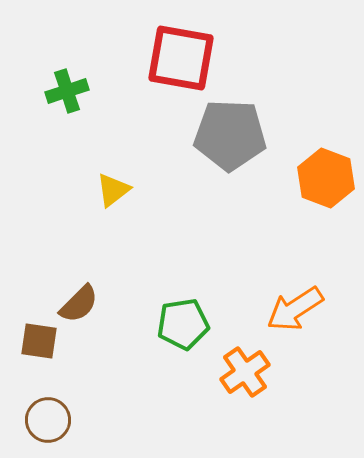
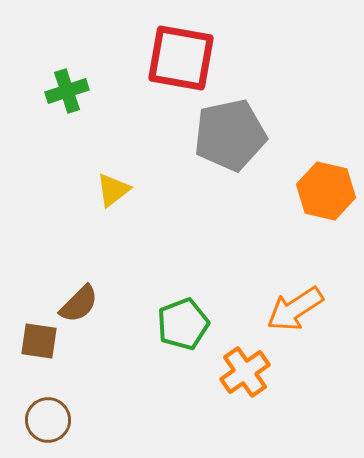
gray pentagon: rotated 14 degrees counterclockwise
orange hexagon: moved 13 px down; rotated 8 degrees counterclockwise
green pentagon: rotated 12 degrees counterclockwise
